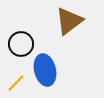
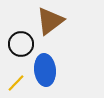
brown triangle: moved 19 px left
blue ellipse: rotated 8 degrees clockwise
